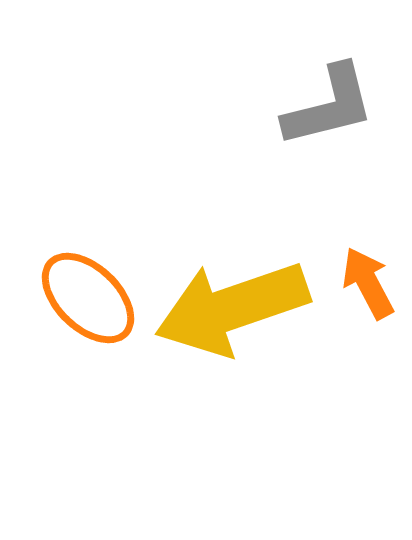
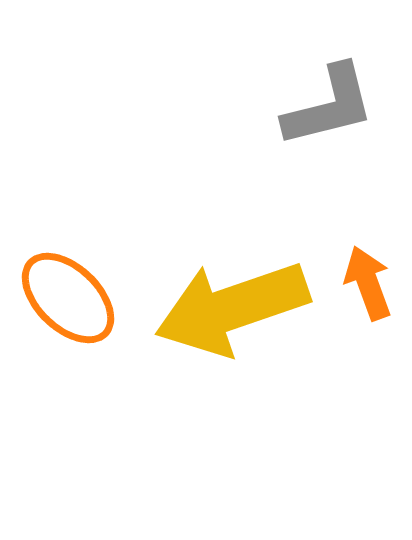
orange arrow: rotated 8 degrees clockwise
orange ellipse: moved 20 px left
